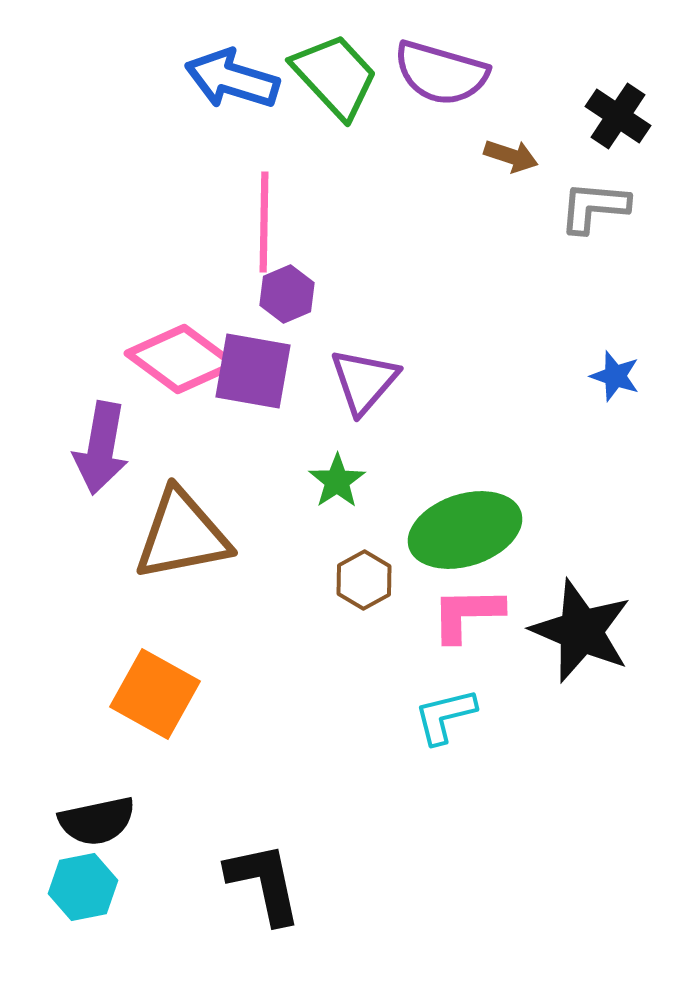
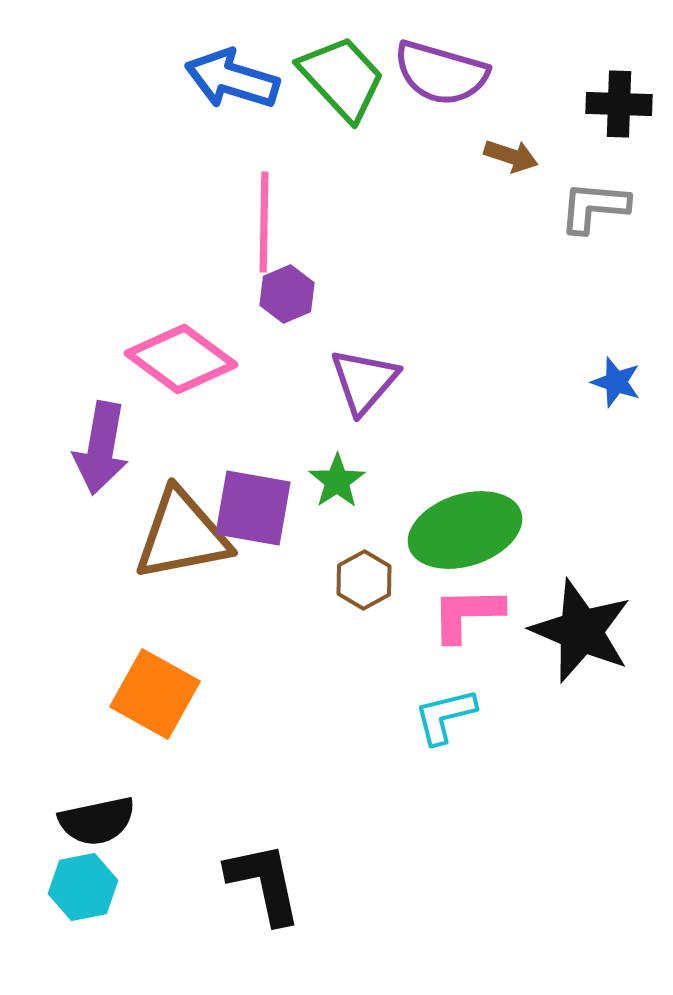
green trapezoid: moved 7 px right, 2 px down
black cross: moved 1 px right, 12 px up; rotated 32 degrees counterclockwise
purple square: moved 137 px down
blue star: moved 1 px right, 6 px down
